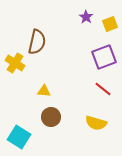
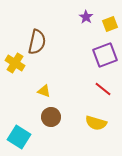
purple square: moved 1 px right, 2 px up
yellow triangle: rotated 16 degrees clockwise
